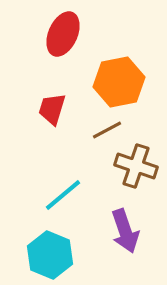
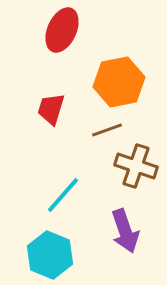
red ellipse: moved 1 px left, 4 px up
red trapezoid: moved 1 px left
brown line: rotated 8 degrees clockwise
cyan line: rotated 9 degrees counterclockwise
